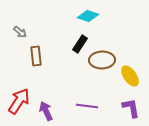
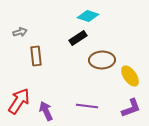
gray arrow: rotated 56 degrees counterclockwise
black rectangle: moved 2 px left, 6 px up; rotated 24 degrees clockwise
purple L-shape: rotated 80 degrees clockwise
